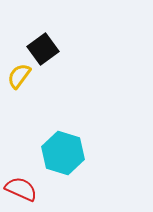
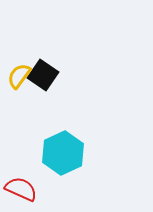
black square: moved 26 px down; rotated 20 degrees counterclockwise
cyan hexagon: rotated 18 degrees clockwise
